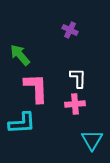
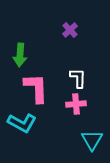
purple cross: rotated 21 degrees clockwise
green arrow: rotated 135 degrees counterclockwise
pink cross: moved 1 px right
cyan L-shape: rotated 32 degrees clockwise
